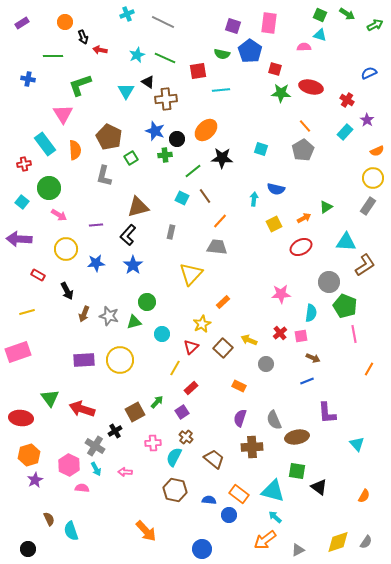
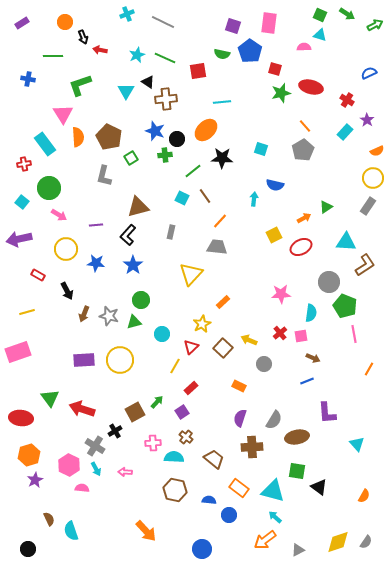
cyan line at (221, 90): moved 1 px right, 12 px down
green star at (281, 93): rotated 18 degrees counterclockwise
orange semicircle at (75, 150): moved 3 px right, 13 px up
blue semicircle at (276, 189): moved 1 px left, 4 px up
yellow square at (274, 224): moved 11 px down
purple arrow at (19, 239): rotated 15 degrees counterclockwise
blue star at (96, 263): rotated 12 degrees clockwise
green circle at (147, 302): moved 6 px left, 2 px up
gray circle at (266, 364): moved 2 px left
yellow line at (175, 368): moved 2 px up
gray semicircle at (274, 420): rotated 126 degrees counterclockwise
cyan semicircle at (174, 457): rotated 66 degrees clockwise
orange rectangle at (239, 494): moved 6 px up
